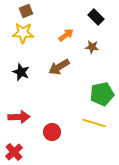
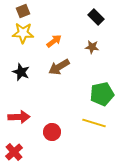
brown square: moved 3 px left
orange arrow: moved 12 px left, 6 px down
